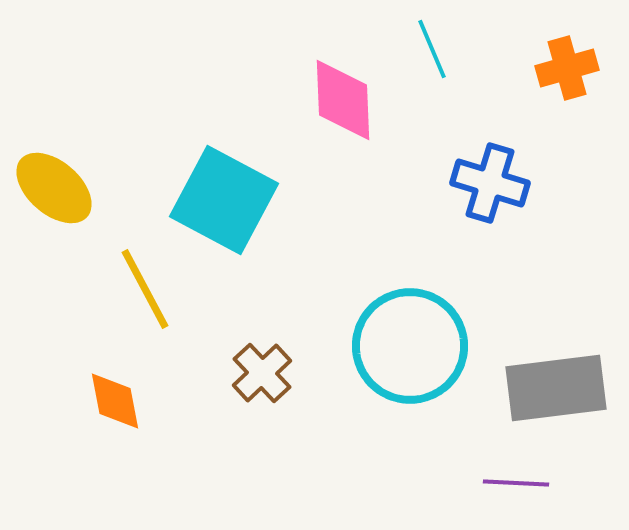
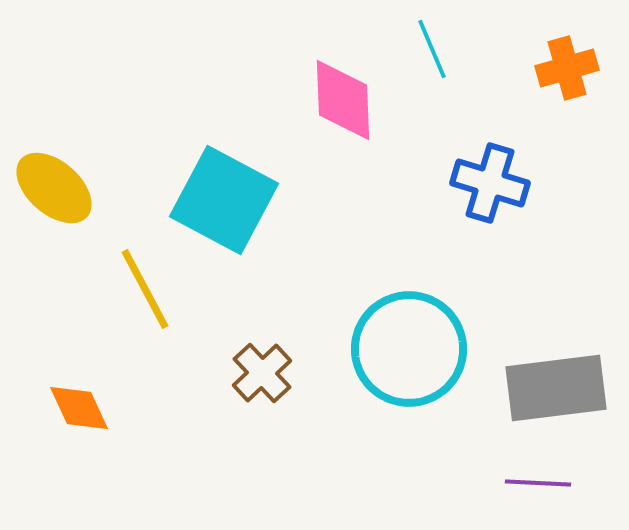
cyan circle: moved 1 px left, 3 px down
orange diamond: moved 36 px left, 7 px down; rotated 14 degrees counterclockwise
purple line: moved 22 px right
